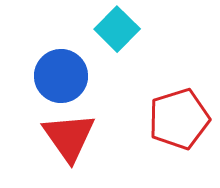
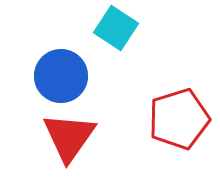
cyan square: moved 1 px left, 1 px up; rotated 12 degrees counterclockwise
red triangle: rotated 10 degrees clockwise
